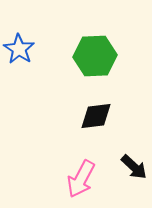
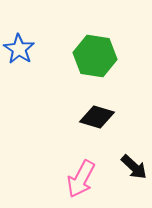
green hexagon: rotated 12 degrees clockwise
black diamond: moved 1 px right, 1 px down; rotated 24 degrees clockwise
